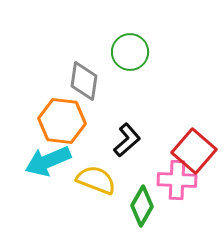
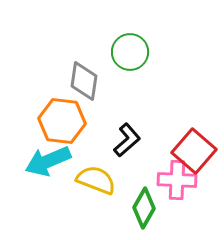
green diamond: moved 2 px right, 2 px down
